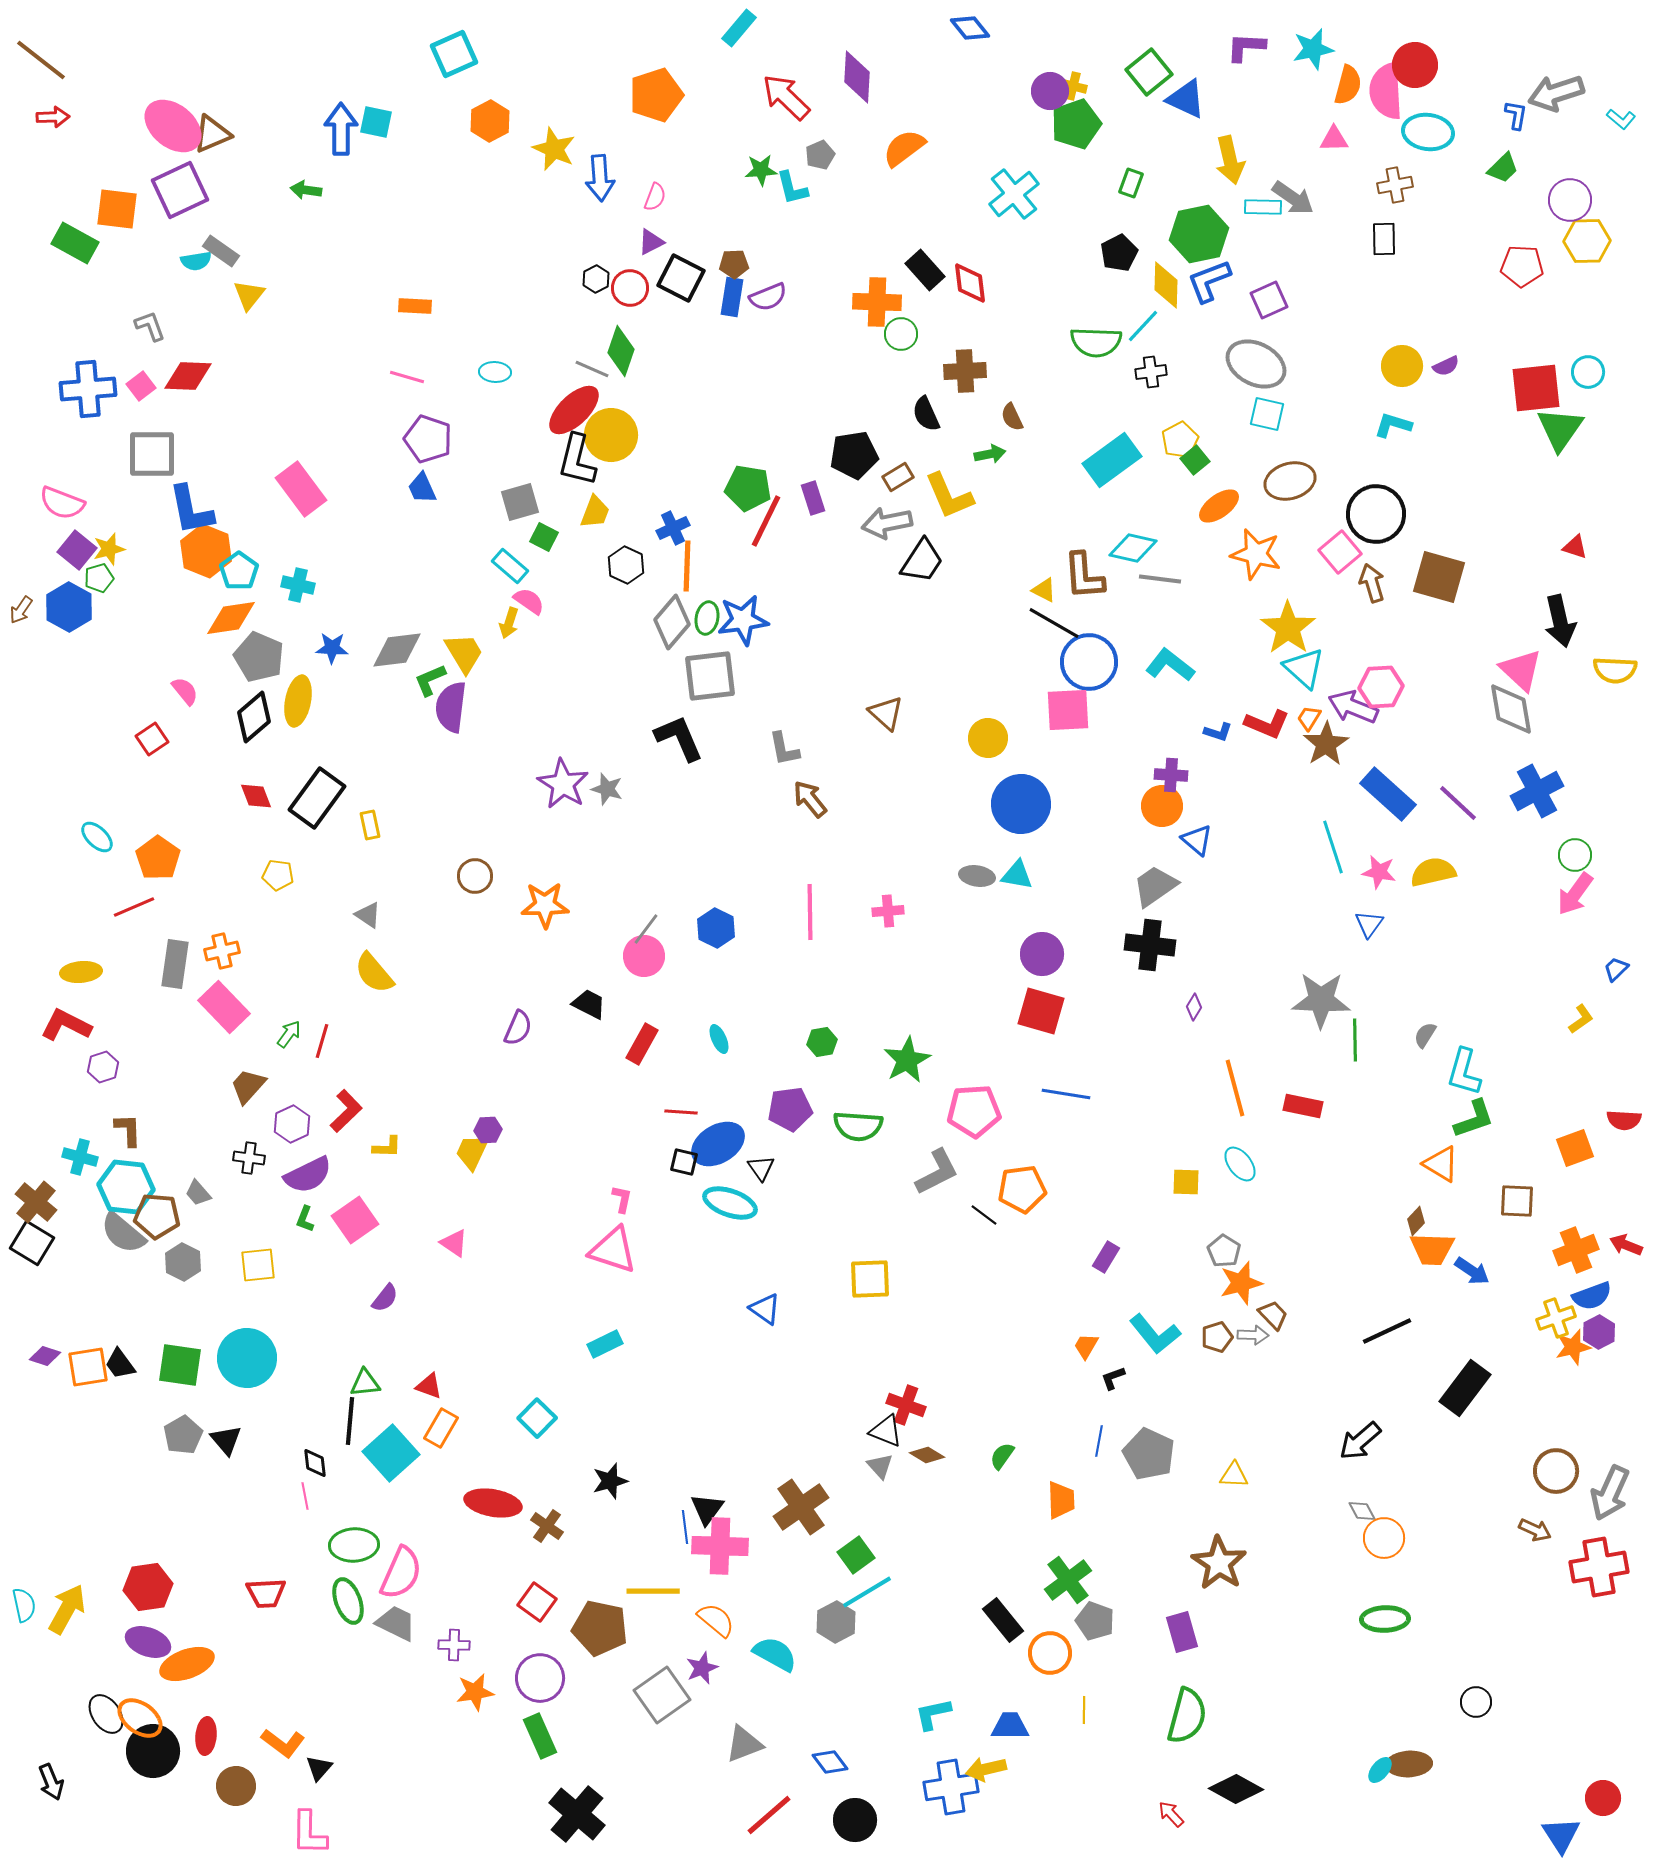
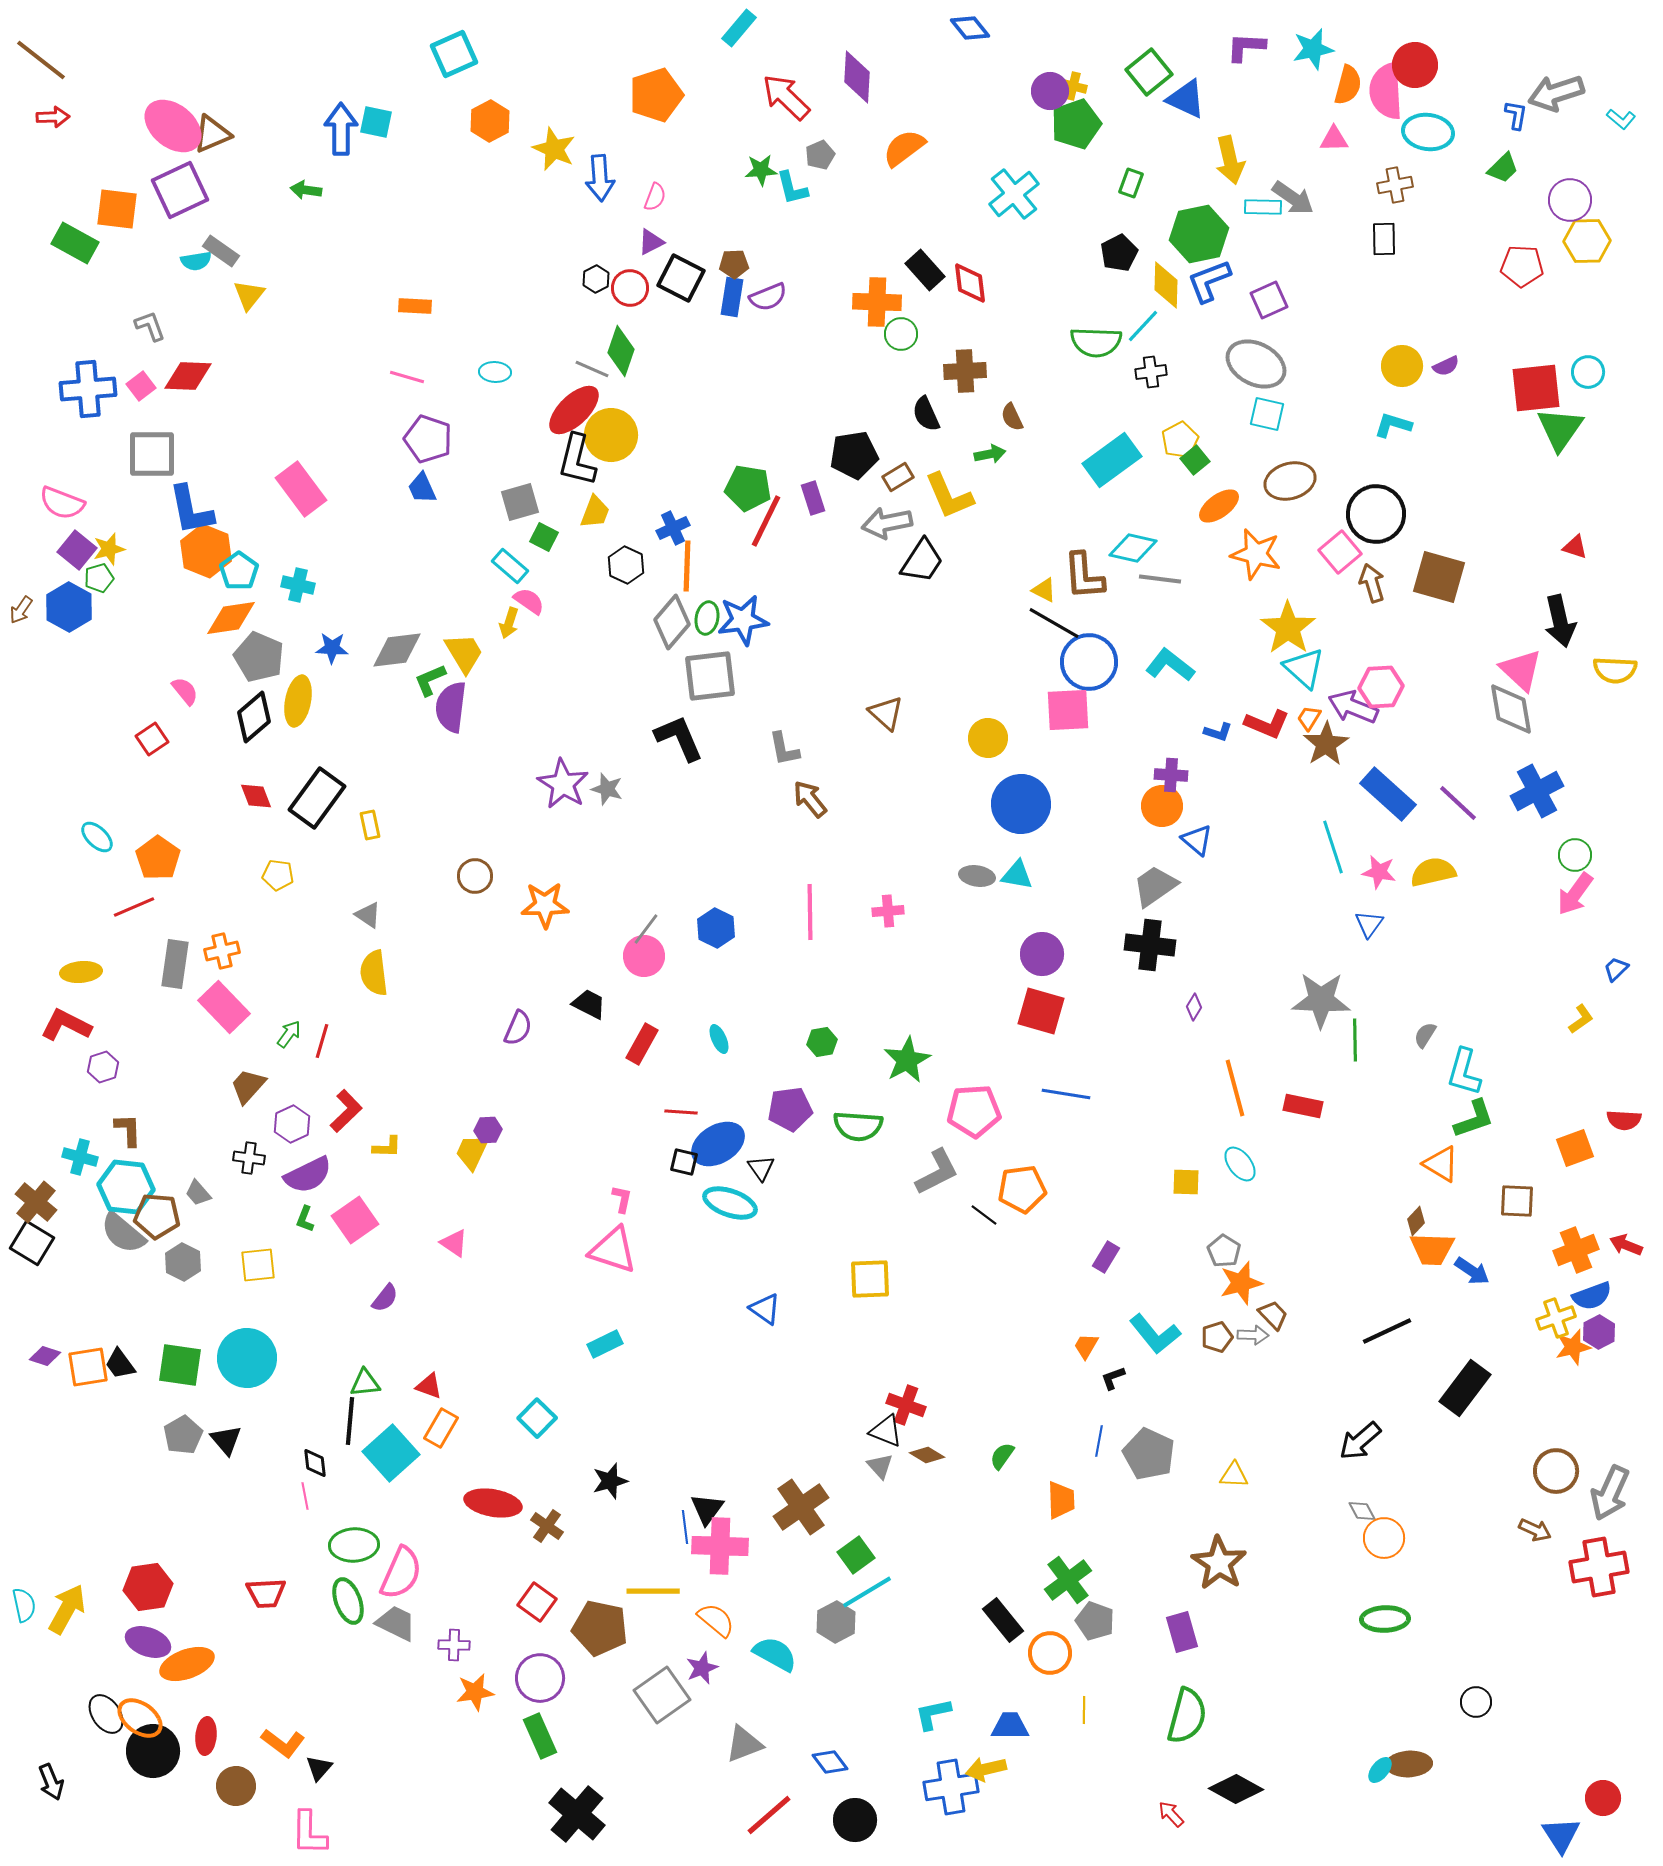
yellow semicircle at (374, 973): rotated 33 degrees clockwise
